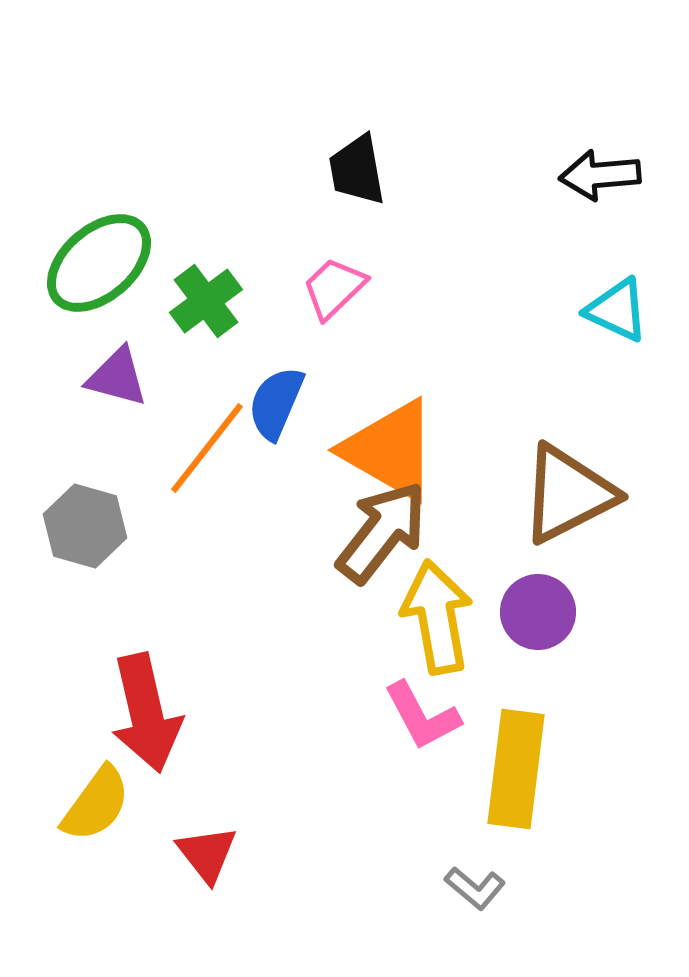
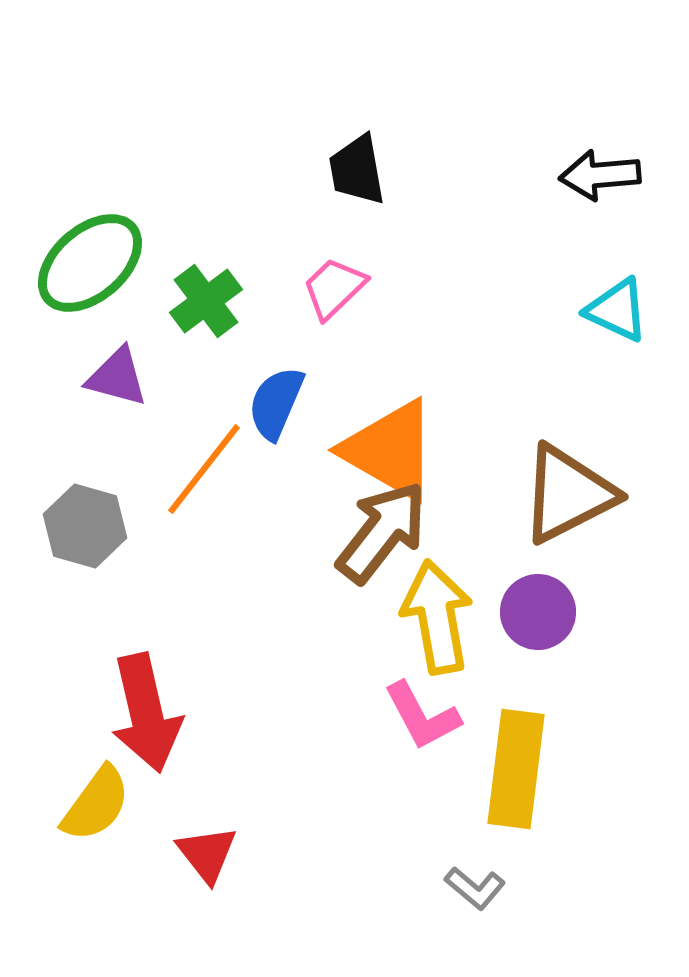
green ellipse: moved 9 px left
orange line: moved 3 px left, 21 px down
